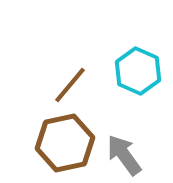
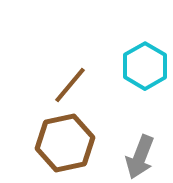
cyan hexagon: moved 7 px right, 5 px up; rotated 6 degrees clockwise
gray arrow: moved 16 px right, 2 px down; rotated 123 degrees counterclockwise
